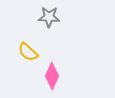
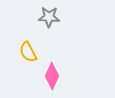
yellow semicircle: rotated 20 degrees clockwise
